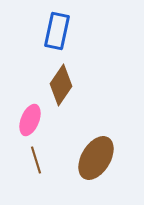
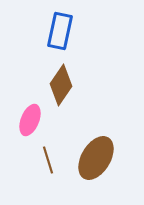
blue rectangle: moved 3 px right
brown line: moved 12 px right
